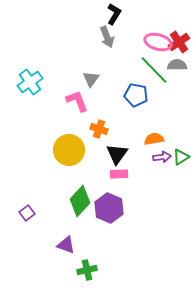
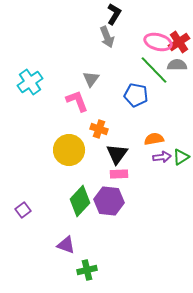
purple hexagon: moved 7 px up; rotated 16 degrees counterclockwise
purple square: moved 4 px left, 3 px up
